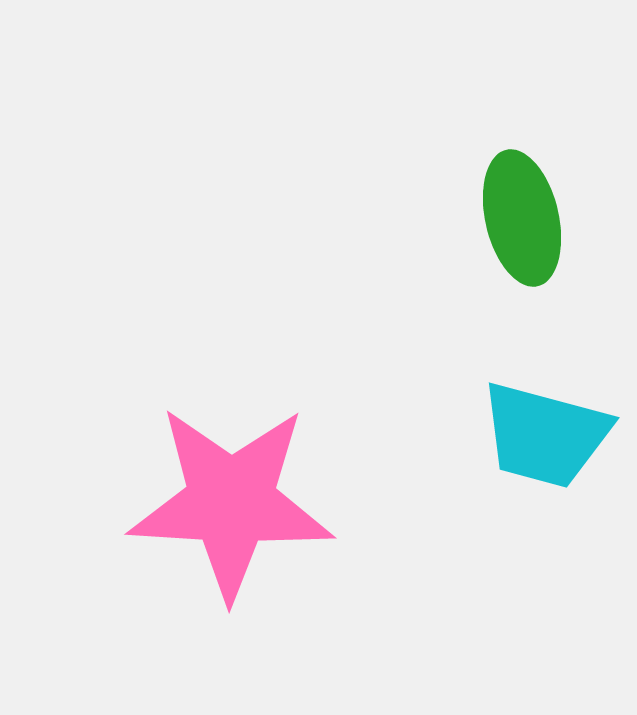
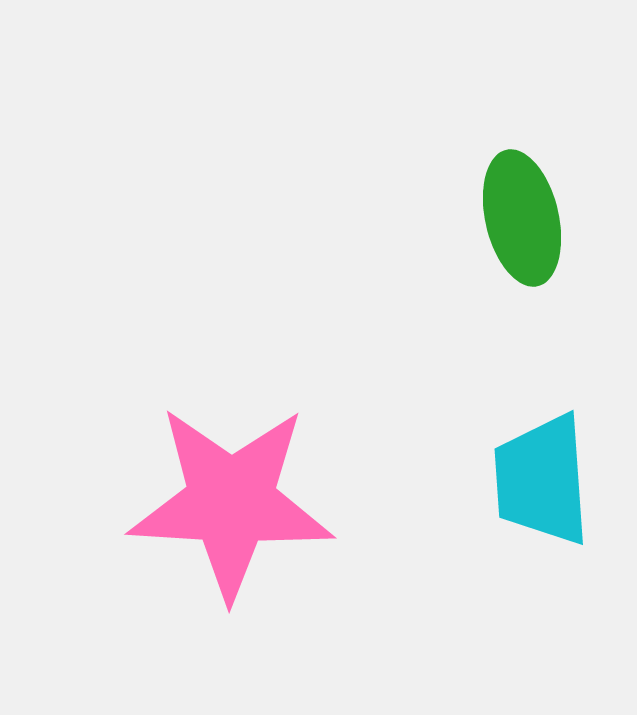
cyan trapezoid: moved 3 px left, 45 px down; rotated 71 degrees clockwise
